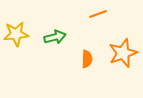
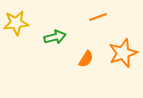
orange line: moved 3 px down
yellow star: moved 11 px up
orange semicircle: moved 1 px left; rotated 30 degrees clockwise
